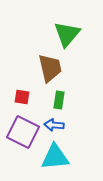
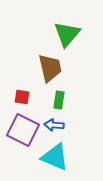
purple square: moved 2 px up
cyan triangle: rotated 28 degrees clockwise
